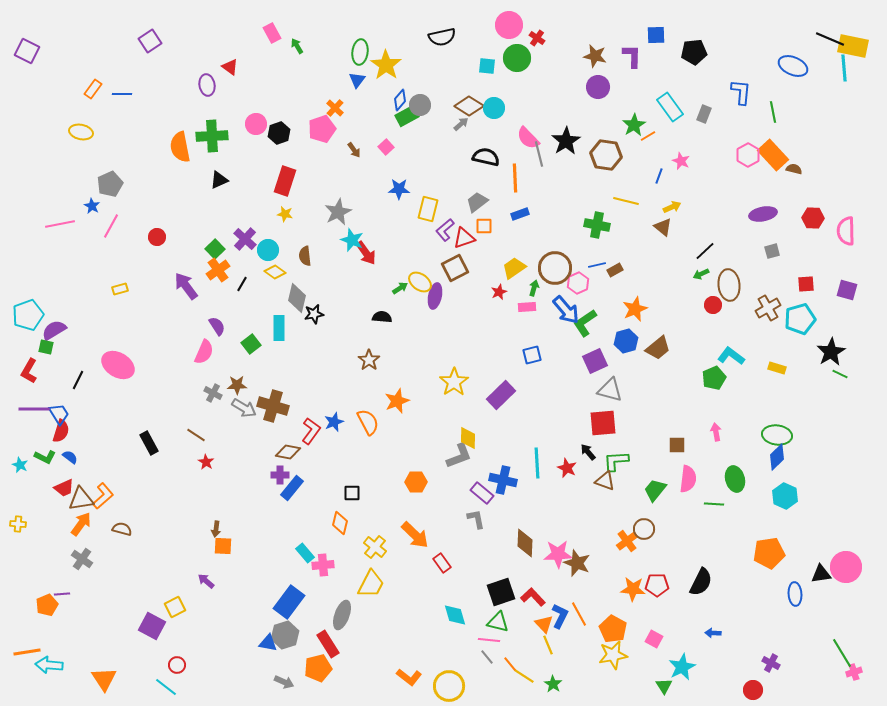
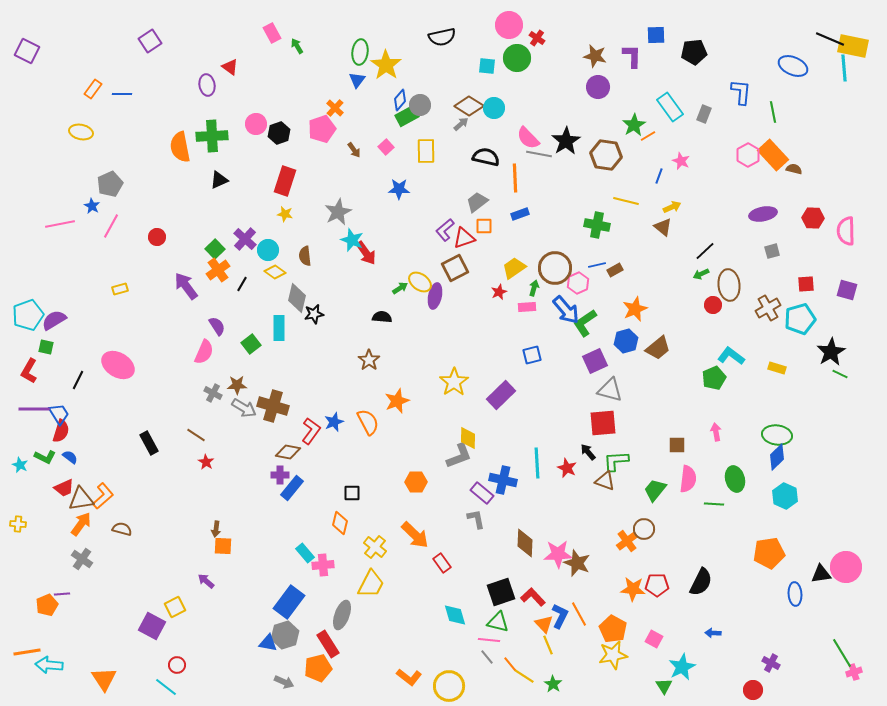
gray line at (539, 154): rotated 65 degrees counterclockwise
yellow rectangle at (428, 209): moved 2 px left, 58 px up; rotated 15 degrees counterclockwise
purple semicircle at (54, 330): moved 10 px up
